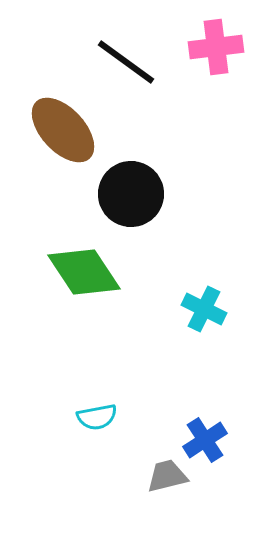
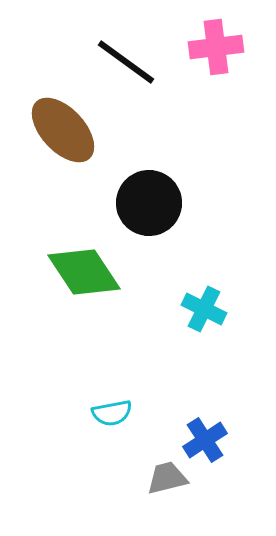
black circle: moved 18 px right, 9 px down
cyan semicircle: moved 15 px right, 4 px up
gray trapezoid: moved 2 px down
